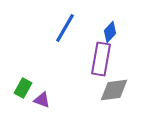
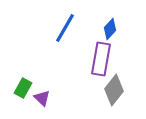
blue diamond: moved 3 px up
gray diamond: rotated 44 degrees counterclockwise
purple triangle: moved 2 px up; rotated 24 degrees clockwise
